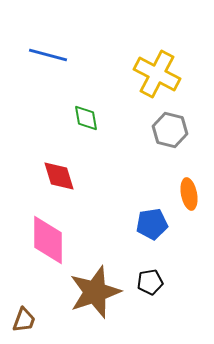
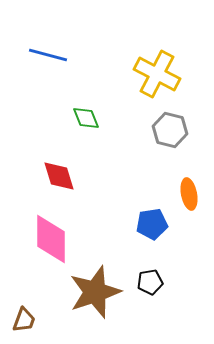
green diamond: rotated 12 degrees counterclockwise
pink diamond: moved 3 px right, 1 px up
